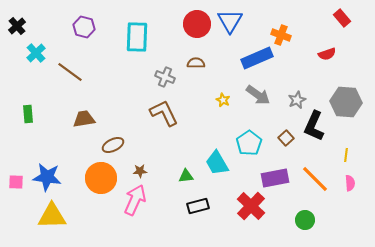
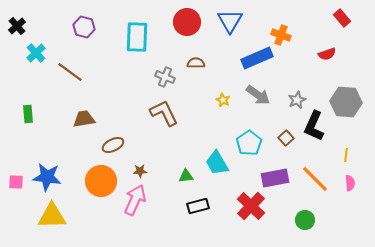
red circle: moved 10 px left, 2 px up
orange circle: moved 3 px down
